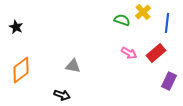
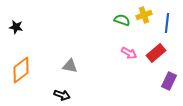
yellow cross: moved 1 px right, 3 px down; rotated 21 degrees clockwise
black star: rotated 16 degrees counterclockwise
gray triangle: moved 3 px left
